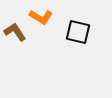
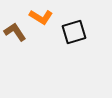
black square: moved 4 px left; rotated 30 degrees counterclockwise
